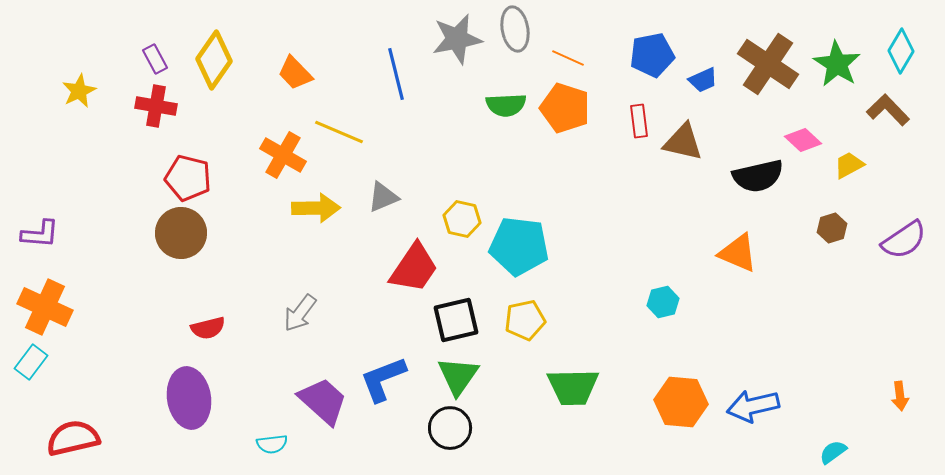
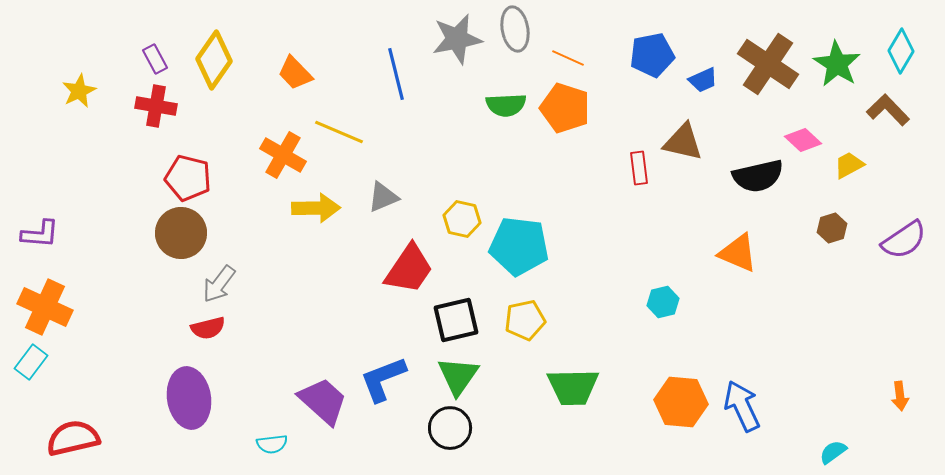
red rectangle at (639, 121): moved 47 px down
red trapezoid at (414, 268): moved 5 px left, 1 px down
gray arrow at (300, 313): moved 81 px left, 29 px up
blue arrow at (753, 406): moved 11 px left; rotated 78 degrees clockwise
